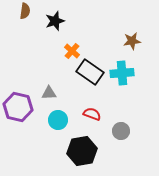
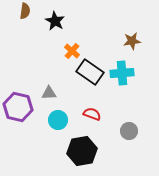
black star: rotated 24 degrees counterclockwise
gray circle: moved 8 px right
